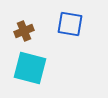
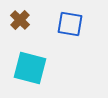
brown cross: moved 4 px left, 11 px up; rotated 24 degrees counterclockwise
